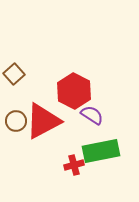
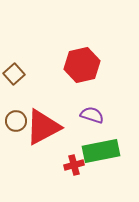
red hexagon: moved 8 px right, 26 px up; rotated 20 degrees clockwise
purple semicircle: rotated 15 degrees counterclockwise
red triangle: moved 6 px down
